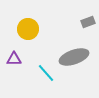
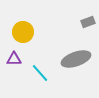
yellow circle: moved 5 px left, 3 px down
gray ellipse: moved 2 px right, 2 px down
cyan line: moved 6 px left
